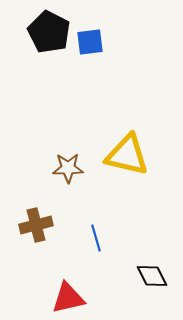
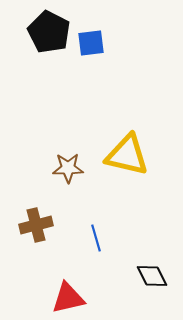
blue square: moved 1 px right, 1 px down
